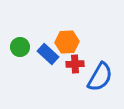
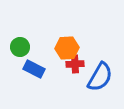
orange hexagon: moved 6 px down
blue rectangle: moved 14 px left, 15 px down; rotated 15 degrees counterclockwise
